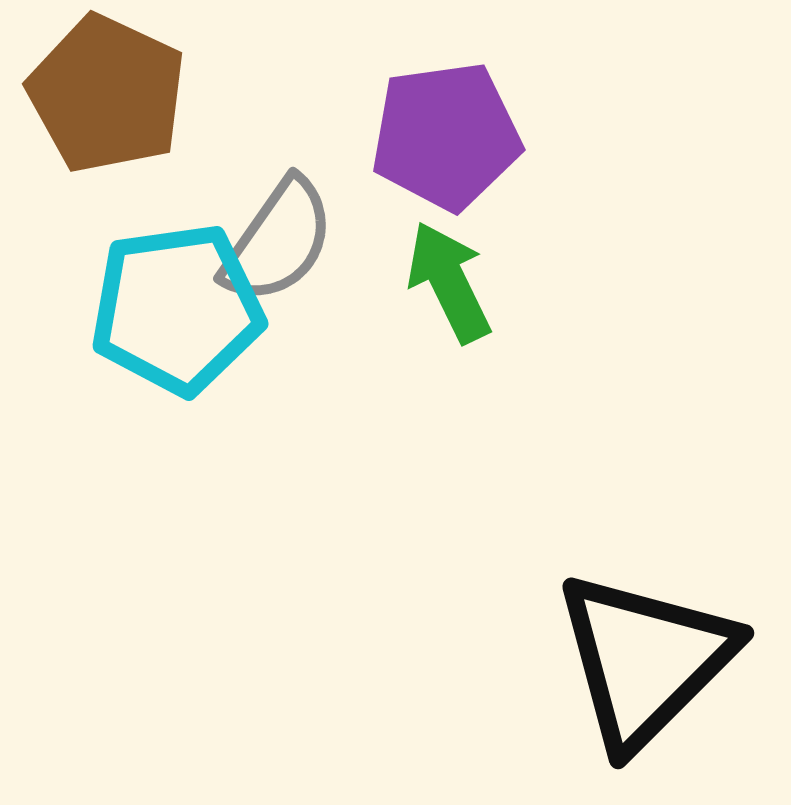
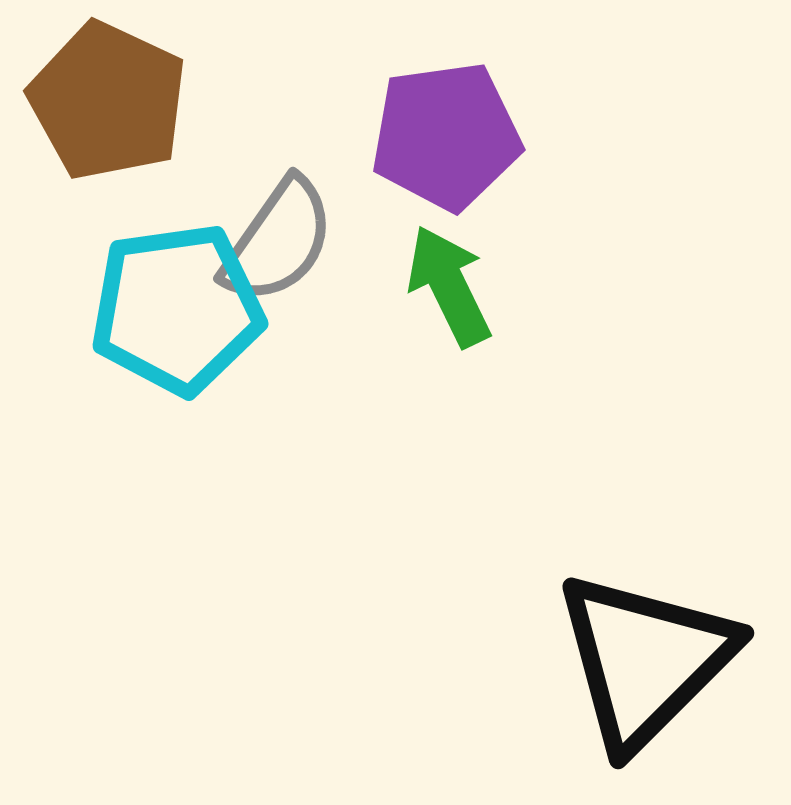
brown pentagon: moved 1 px right, 7 px down
green arrow: moved 4 px down
